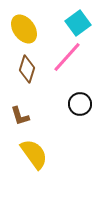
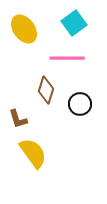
cyan square: moved 4 px left
pink line: moved 1 px down; rotated 48 degrees clockwise
brown diamond: moved 19 px right, 21 px down
brown L-shape: moved 2 px left, 3 px down
yellow semicircle: moved 1 px left, 1 px up
